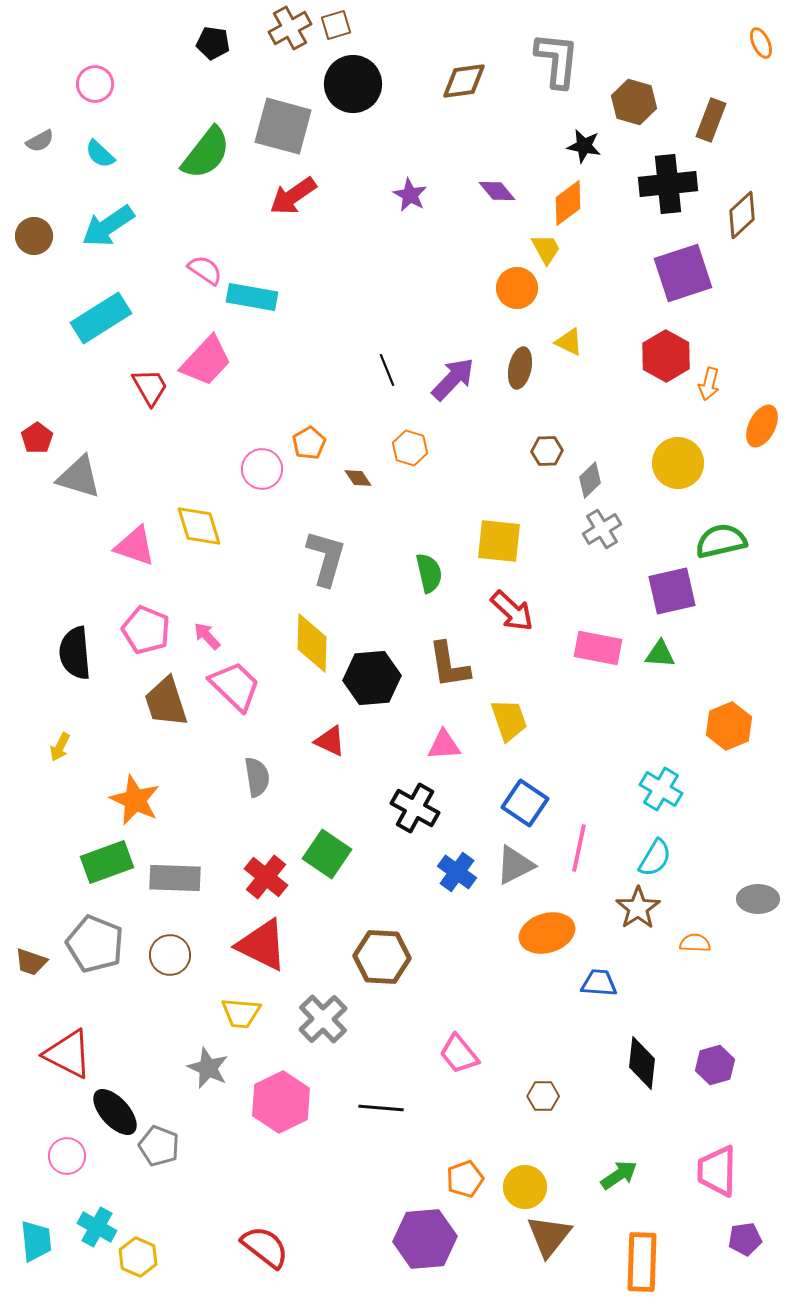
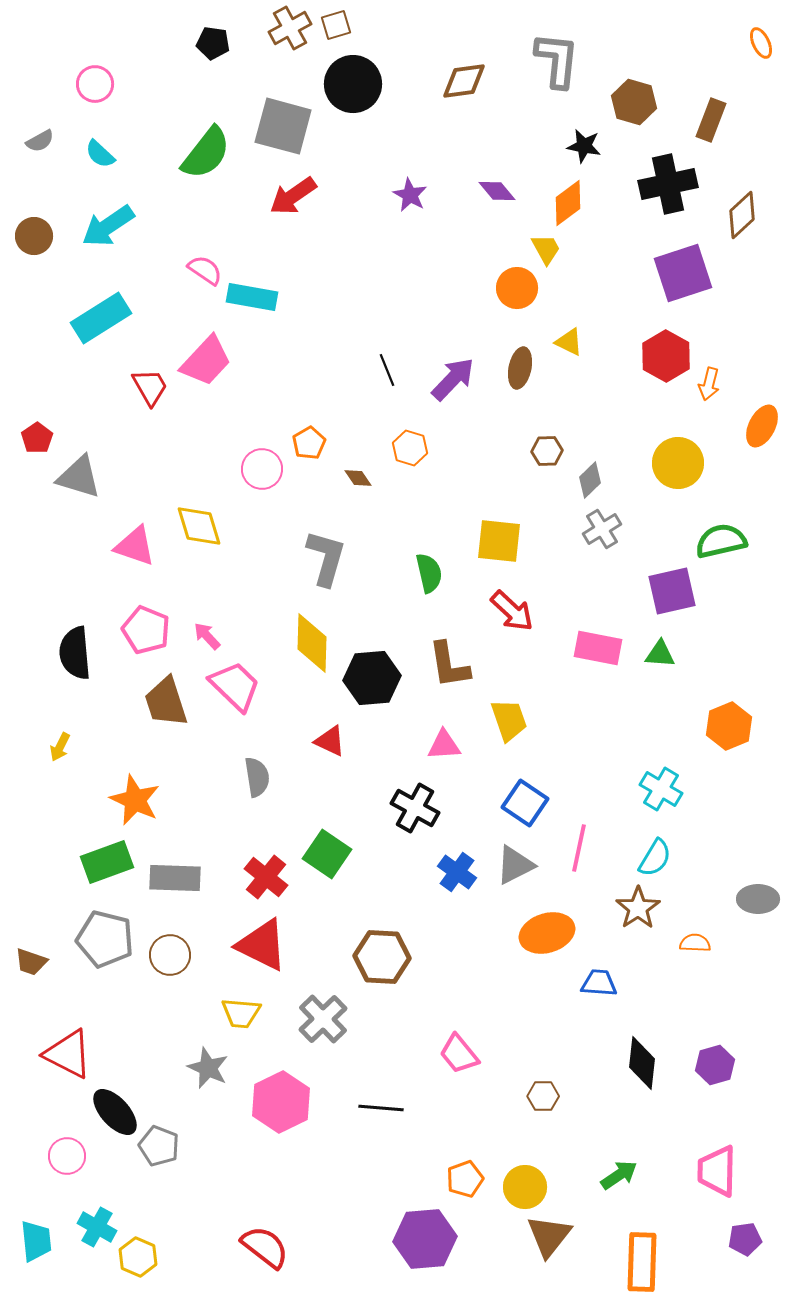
black cross at (668, 184): rotated 6 degrees counterclockwise
gray pentagon at (95, 944): moved 10 px right, 5 px up; rotated 8 degrees counterclockwise
